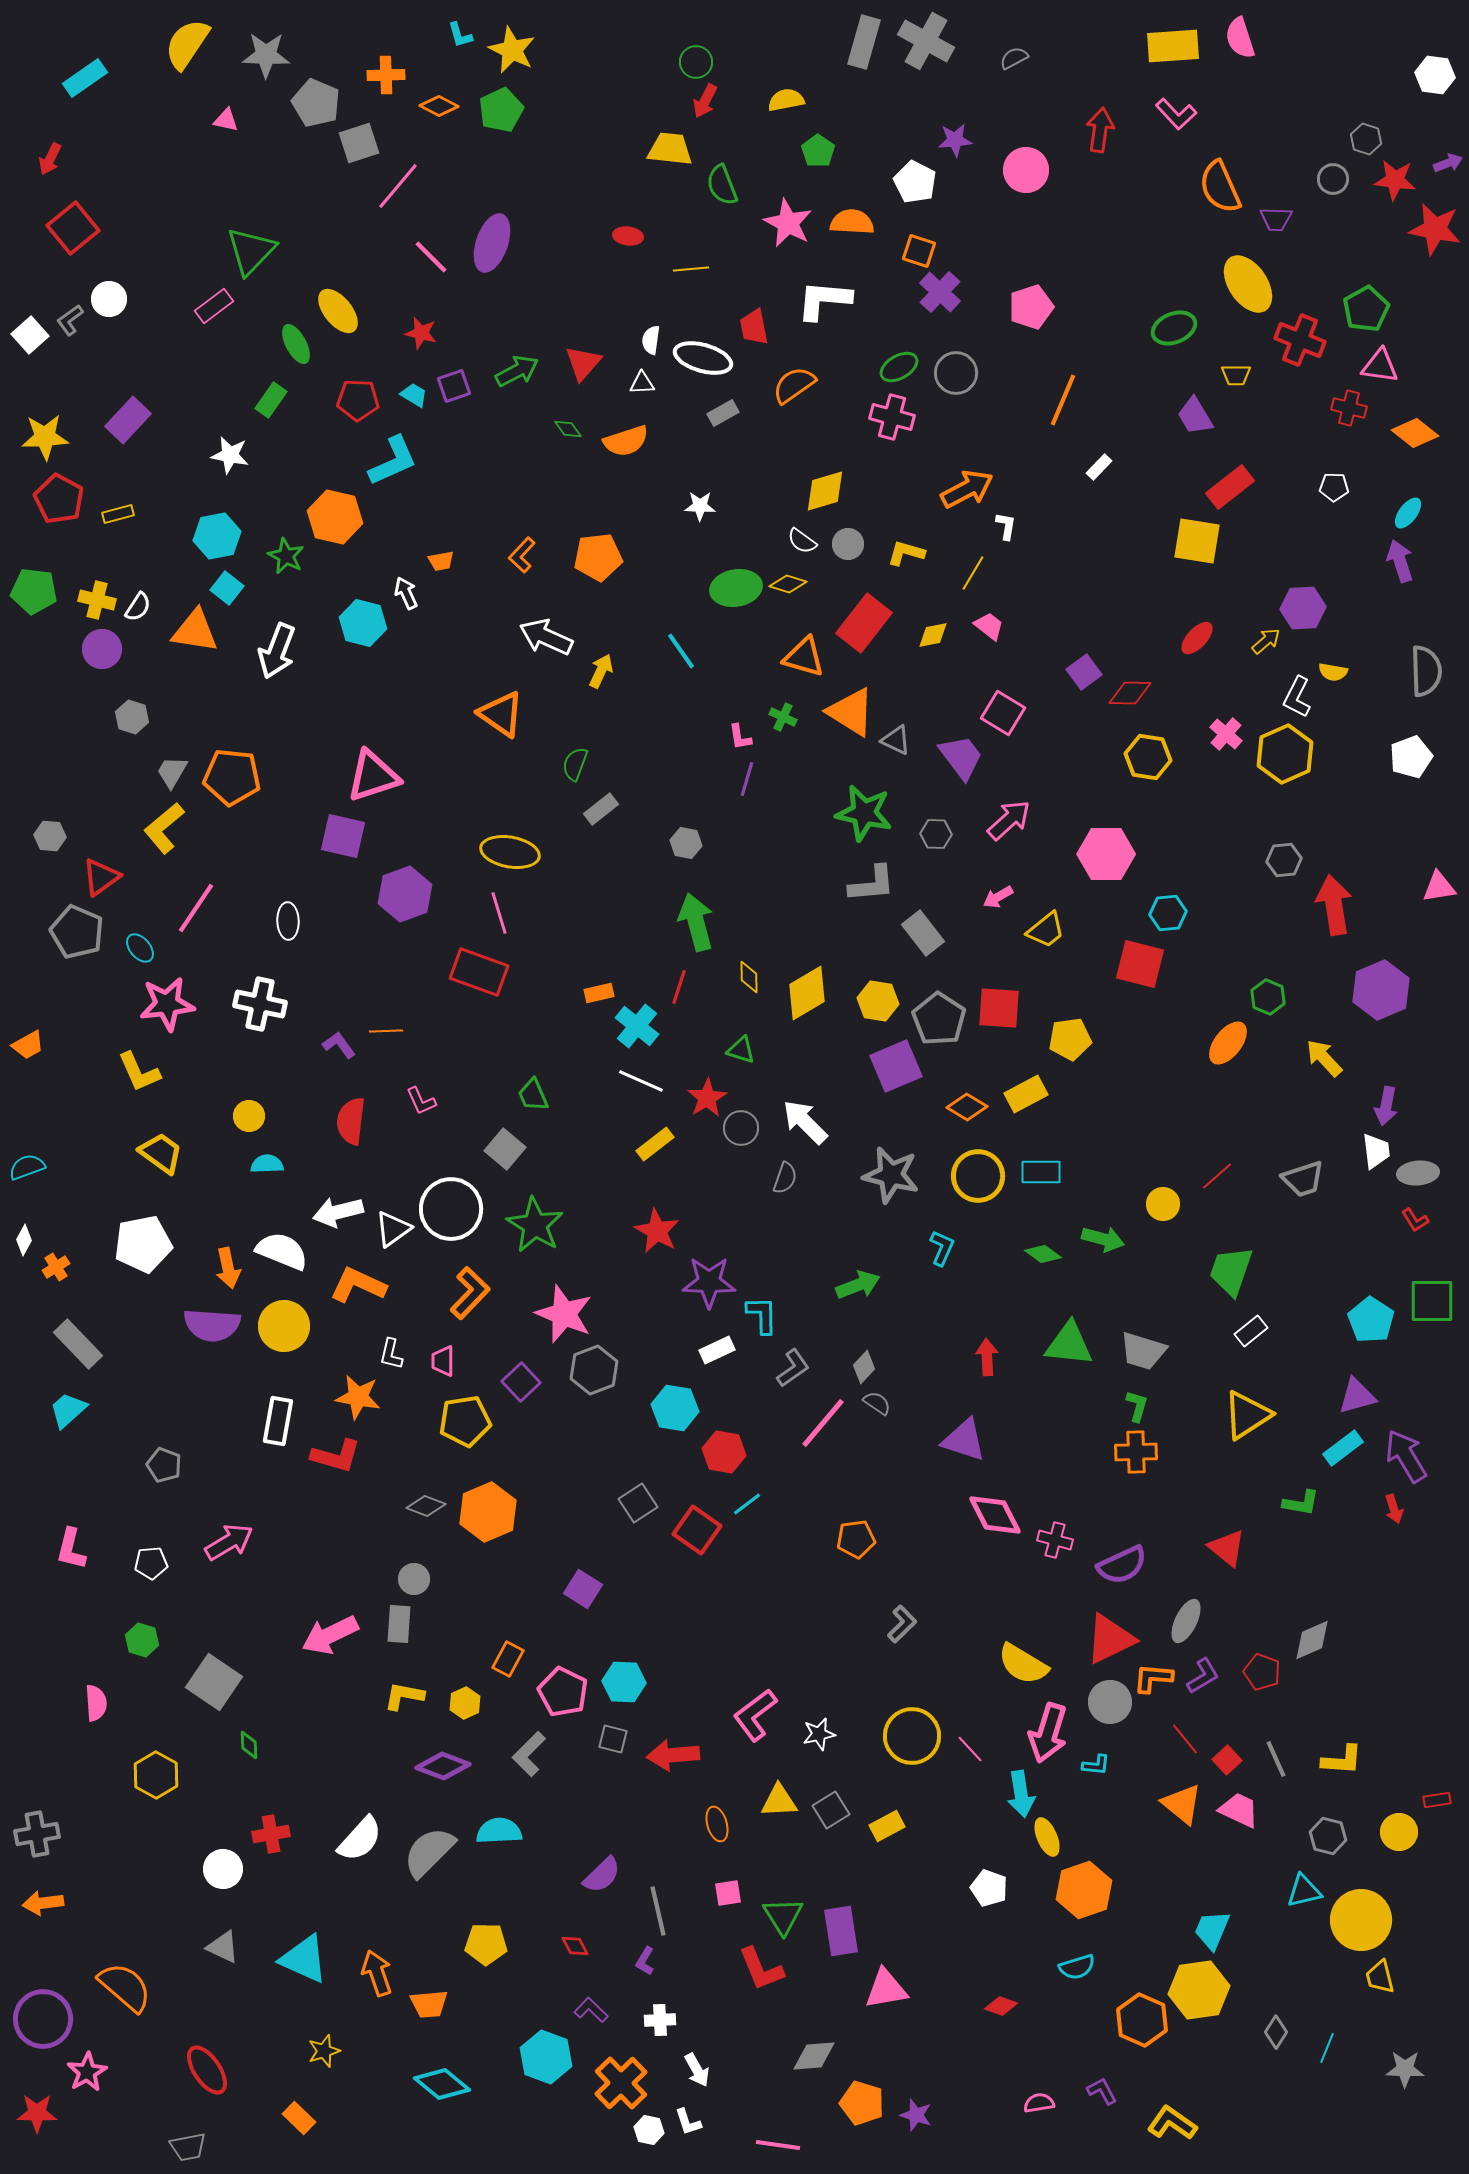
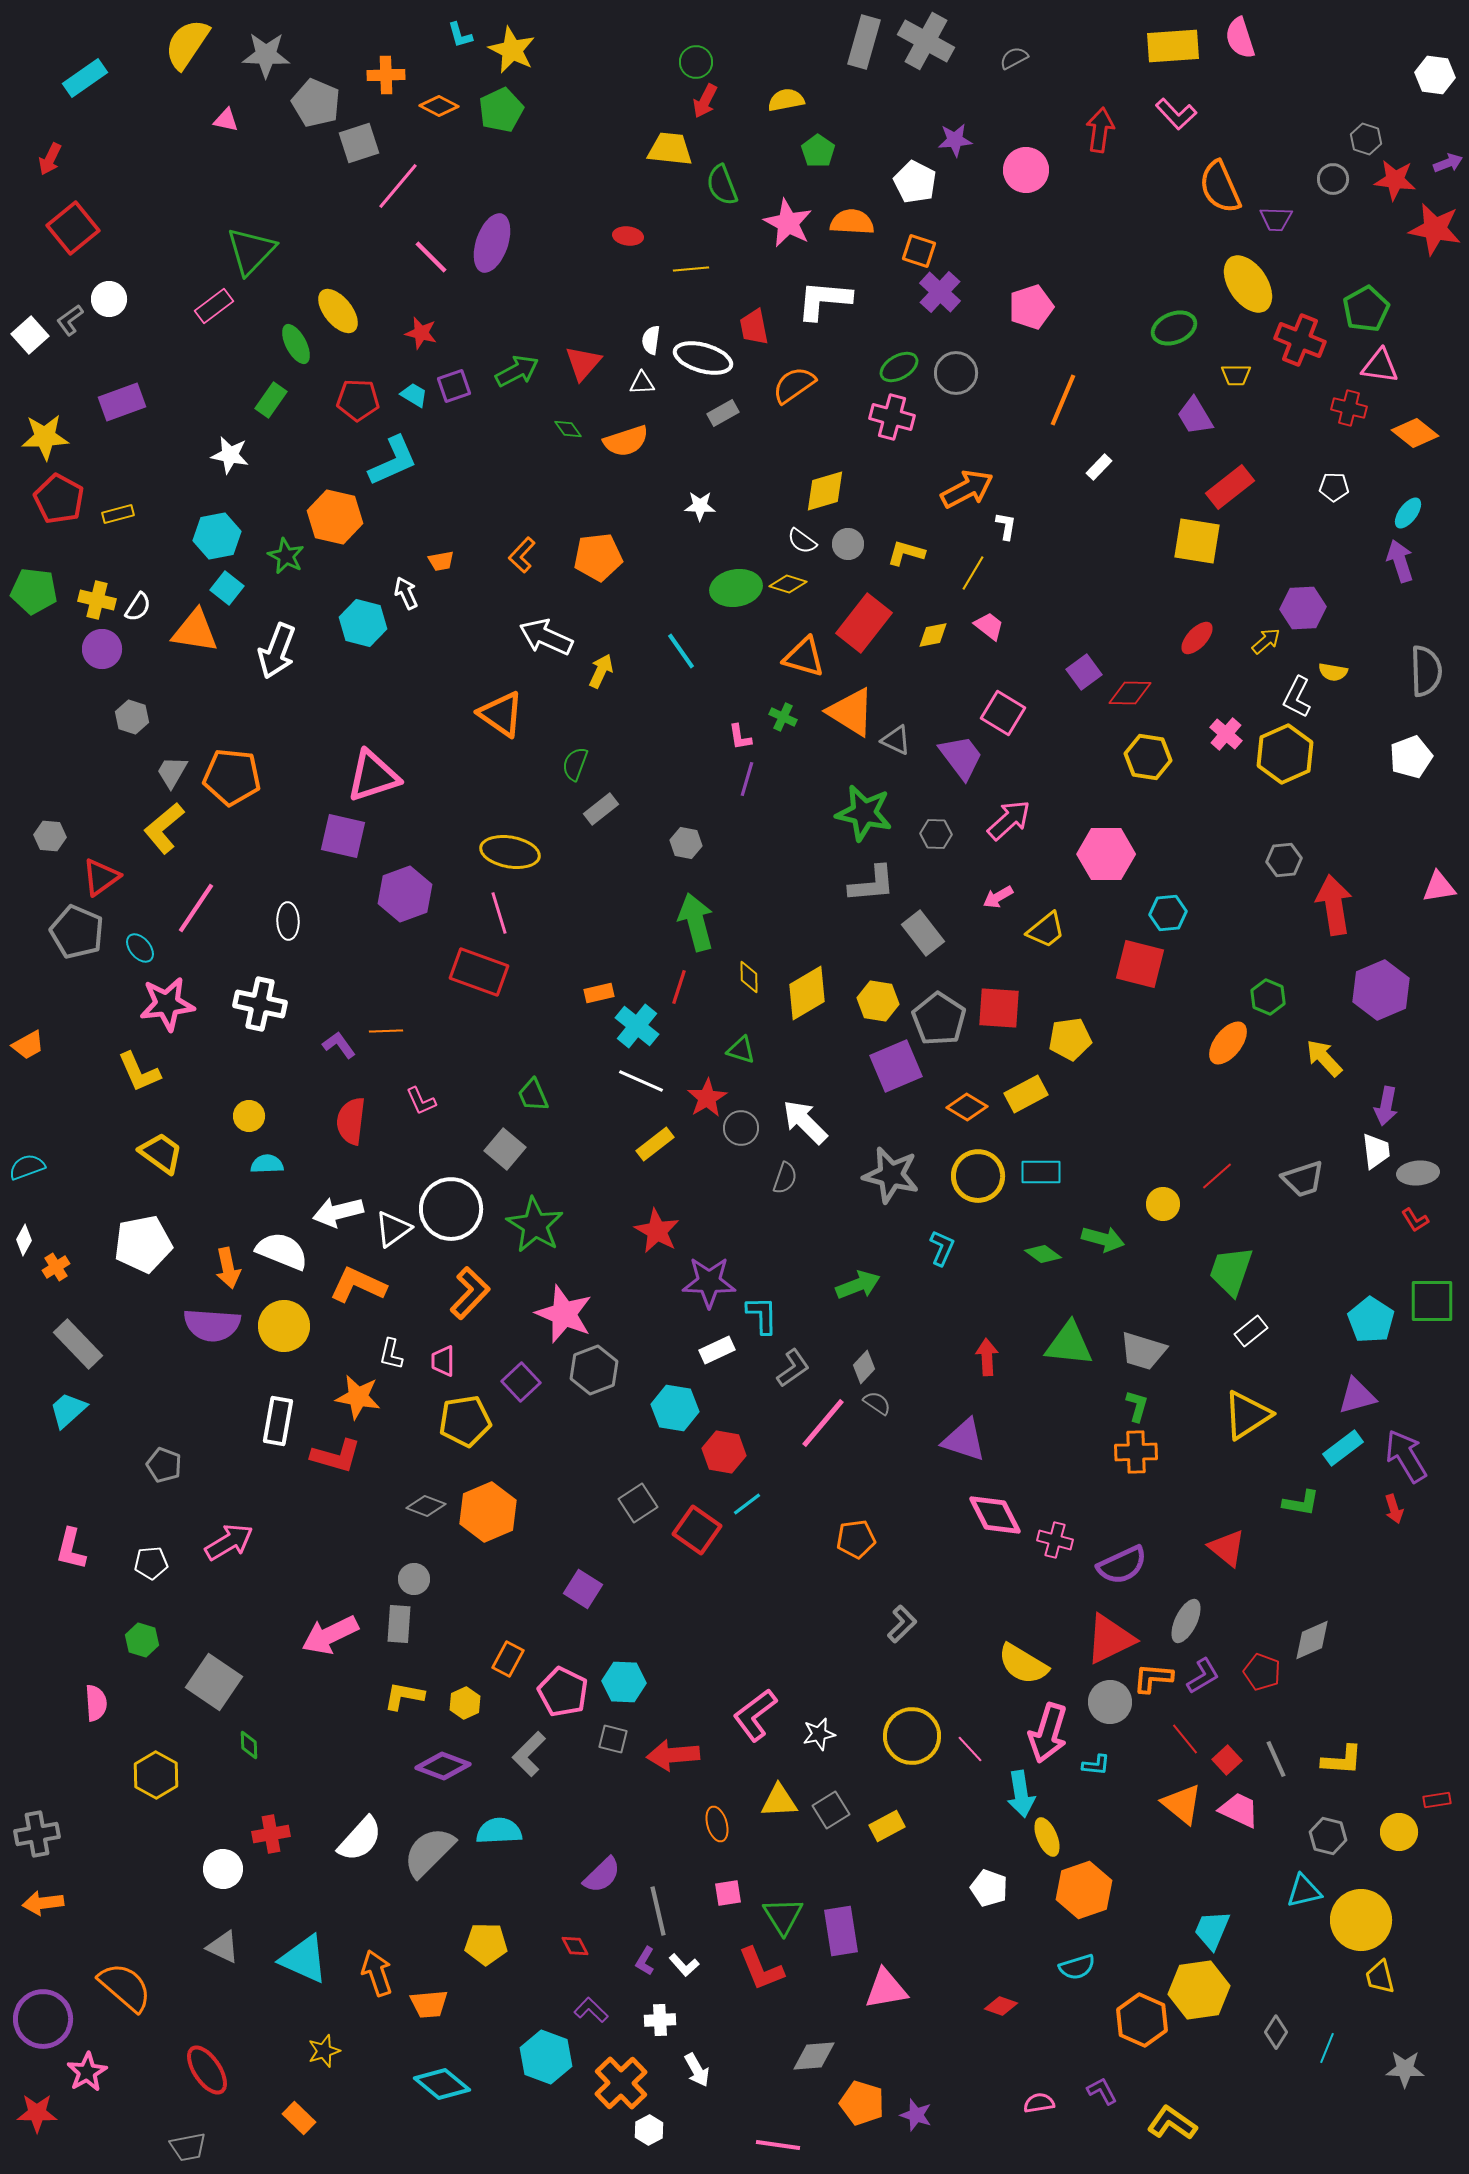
purple rectangle at (128, 420): moved 6 px left, 18 px up; rotated 27 degrees clockwise
white L-shape at (688, 2122): moved 4 px left, 157 px up; rotated 24 degrees counterclockwise
white hexagon at (649, 2130): rotated 20 degrees clockwise
